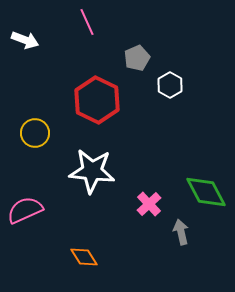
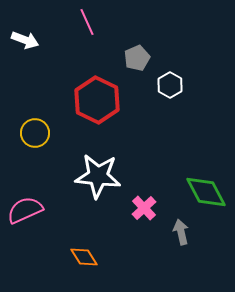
white star: moved 6 px right, 5 px down
pink cross: moved 5 px left, 4 px down
